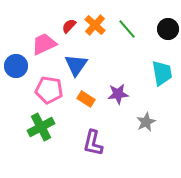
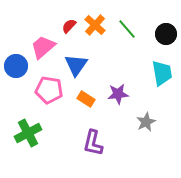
black circle: moved 2 px left, 5 px down
pink trapezoid: moved 1 px left, 3 px down; rotated 16 degrees counterclockwise
green cross: moved 13 px left, 6 px down
